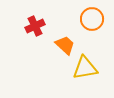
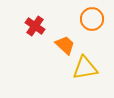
red cross: rotated 30 degrees counterclockwise
